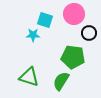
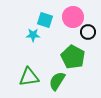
pink circle: moved 1 px left, 3 px down
black circle: moved 1 px left, 1 px up
green pentagon: rotated 20 degrees clockwise
green triangle: rotated 25 degrees counterclockwise
green semicircle: moved 4 px left
